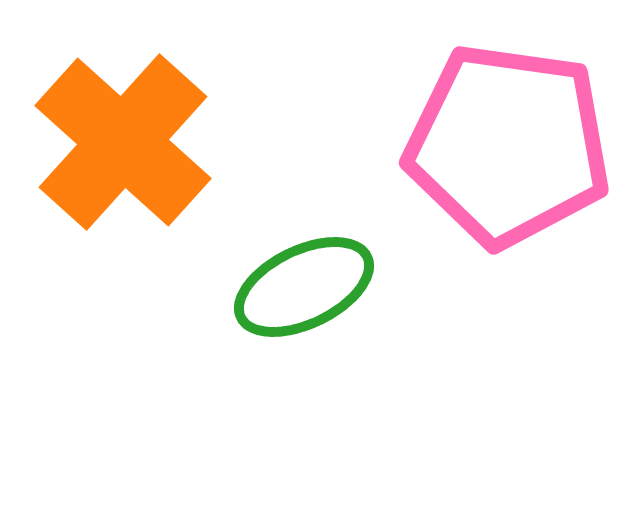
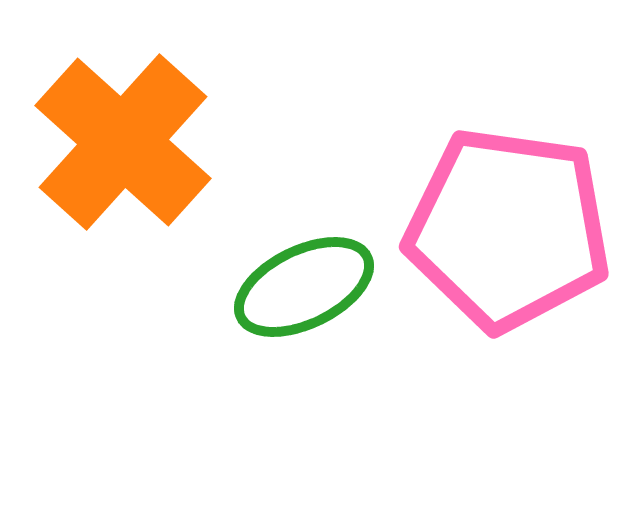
pink pentagon: moved 84 px down
